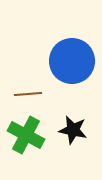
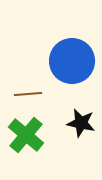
black star: moved 8 px right, 7 px up
green cross: rotated 12 degrees clockwise
